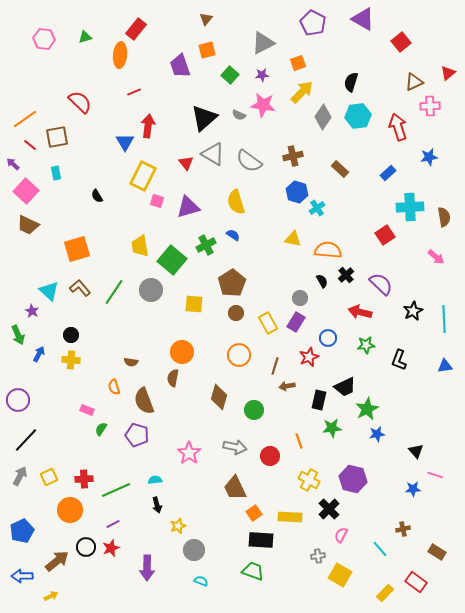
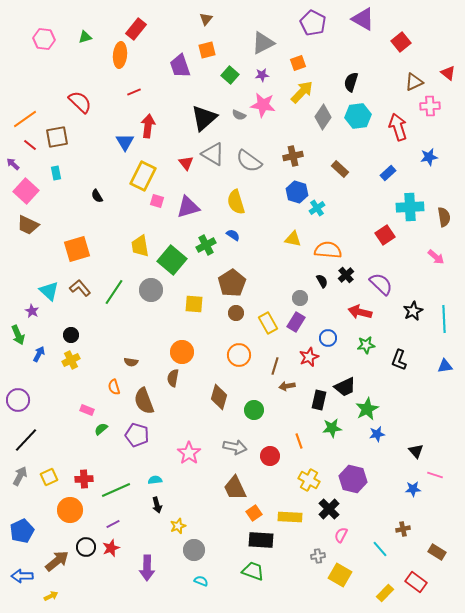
red triangle at (448, 73): rotated 42 degrees counterclockwise
yellow cross at (71, 360): rotated 30 degrees counterclockwise
green semicircle at (101, 429): rotated 16 degrees clockwise
